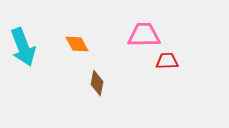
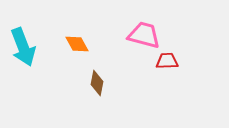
pink trapezoid: rotated 16 degrees clockwise
